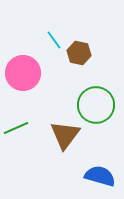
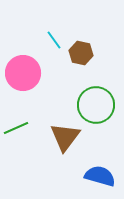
brown hexagon: moved 2 px right
brown triangle: moved 2 px down
